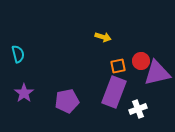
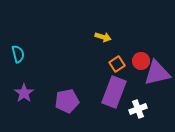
orange square: moved 1 px left, 2 px up; rotated 21 degrees counterclockwise
